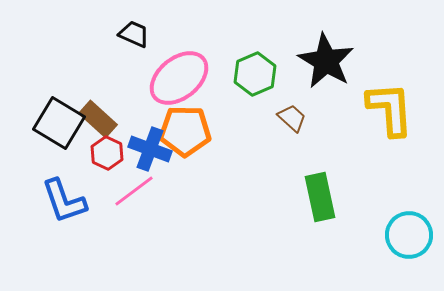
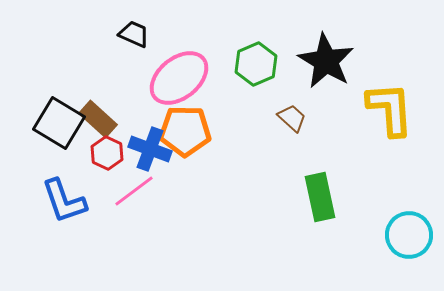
green hexagon: moved 1 px right, 10 px up
